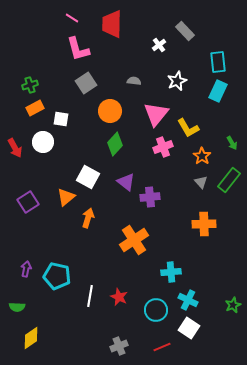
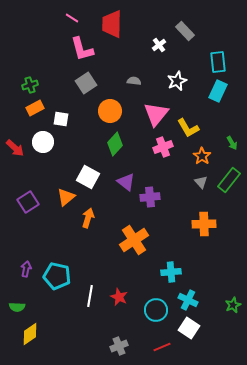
pink L-shape at (78, 49): moved 4 px right
red arrow at (15, 148): rotated 18 degrees counterclockwise
yellow diamond at (31, 338): moved 1 px left, 4 px up
